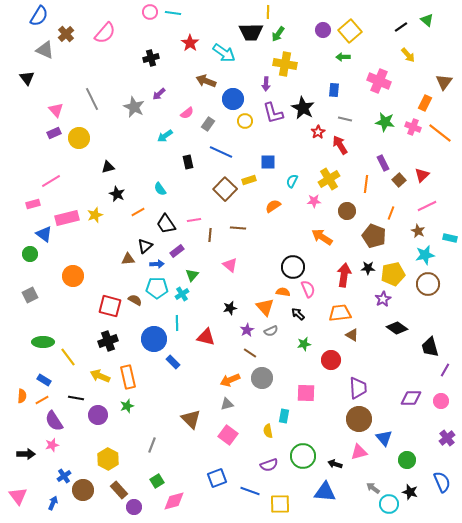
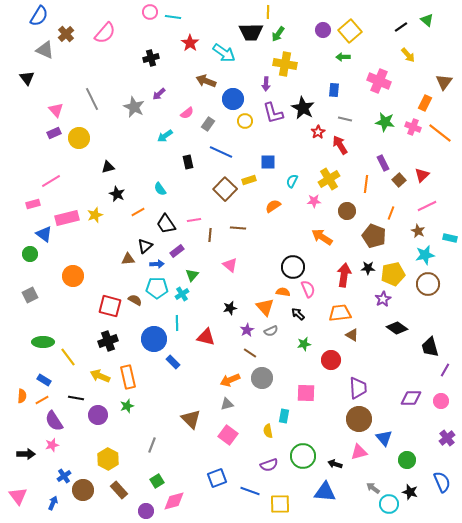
cyan line at (173, 13): moved 4 px down
purple circle at (134, 507): moved 12 px right, 4 px down
